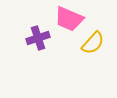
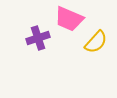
yellow semicircle: moved 3 px right, 1 px up
